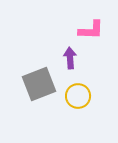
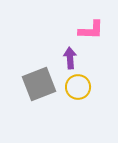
yellow circle: moved 9 px up
